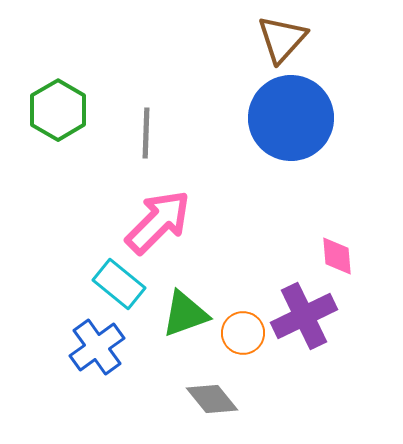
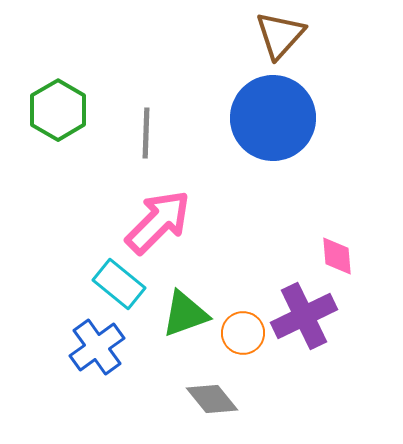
brown triangle: moved 2 px left, 4 px up
blue circle: moved 18 px left
